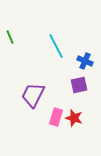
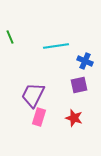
cyan line: rotated 70 degrees counterclockwise
pink rectangle: moved 17 px left
